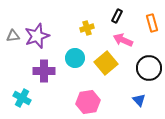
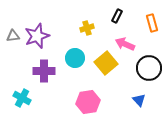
pink arrow: moved 2 px right, 4 px down
